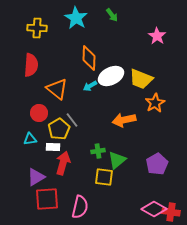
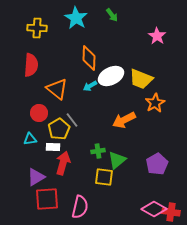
orange arrow: rotated 15 degrees counterclockwise
